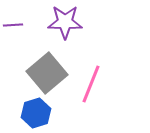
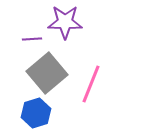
purple line: moved 19 px right, 14 px down
